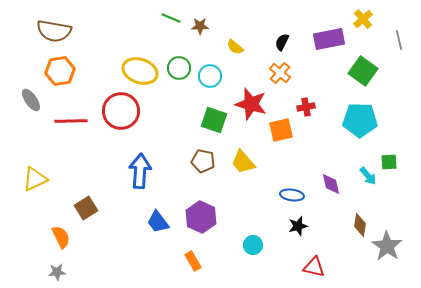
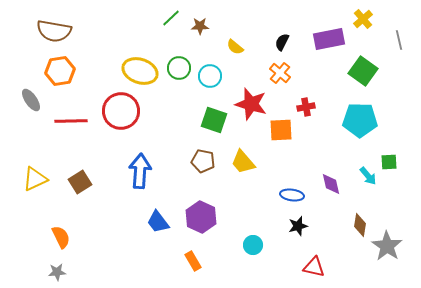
green line at (171, 18): rotated 66 degrees counterclockwise
orange square at (281, 130): rotated 10 degrees clockwise
brown square at (86, 208): moved 6 px left, 26 px up
